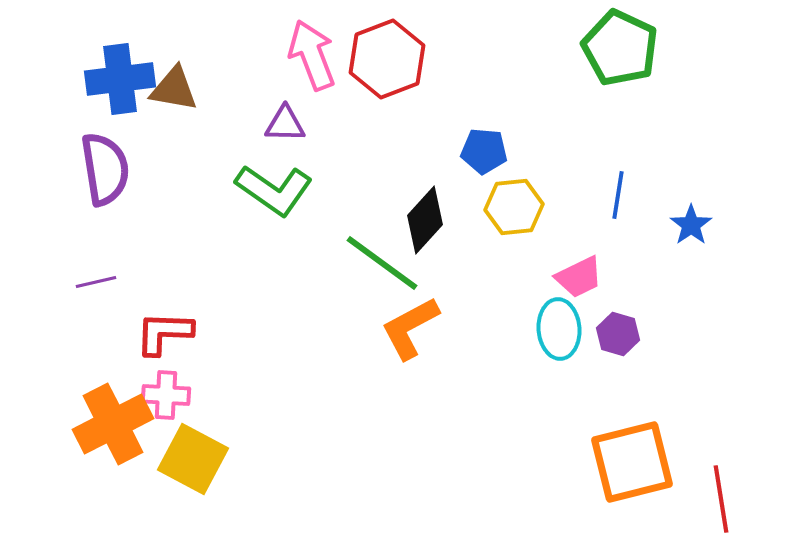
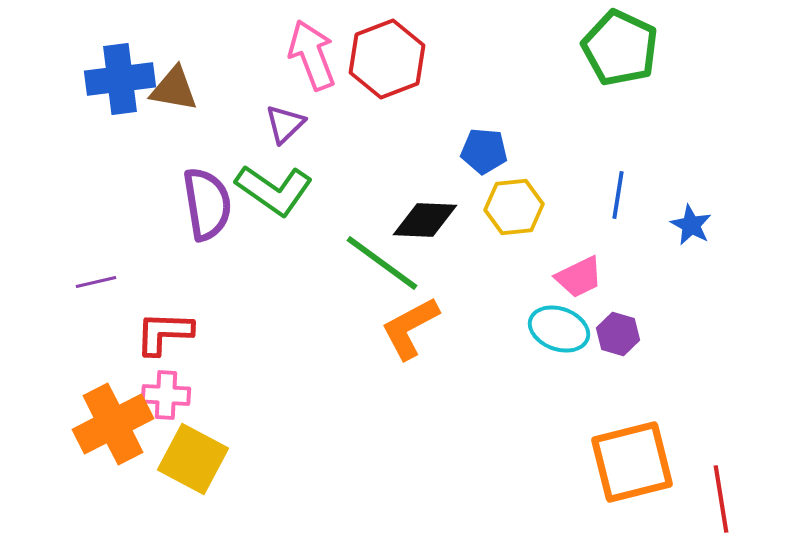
purple triangle: rotated 45 degrees counterclockwise
purple semicircle: moved 102 px right, 35 px down
black diamond: rotated 50 degrees clockwise
blue star: rotated 9 degrees counterclockwise
cyan ellipse: rotated 66 degrees counterclockwise
